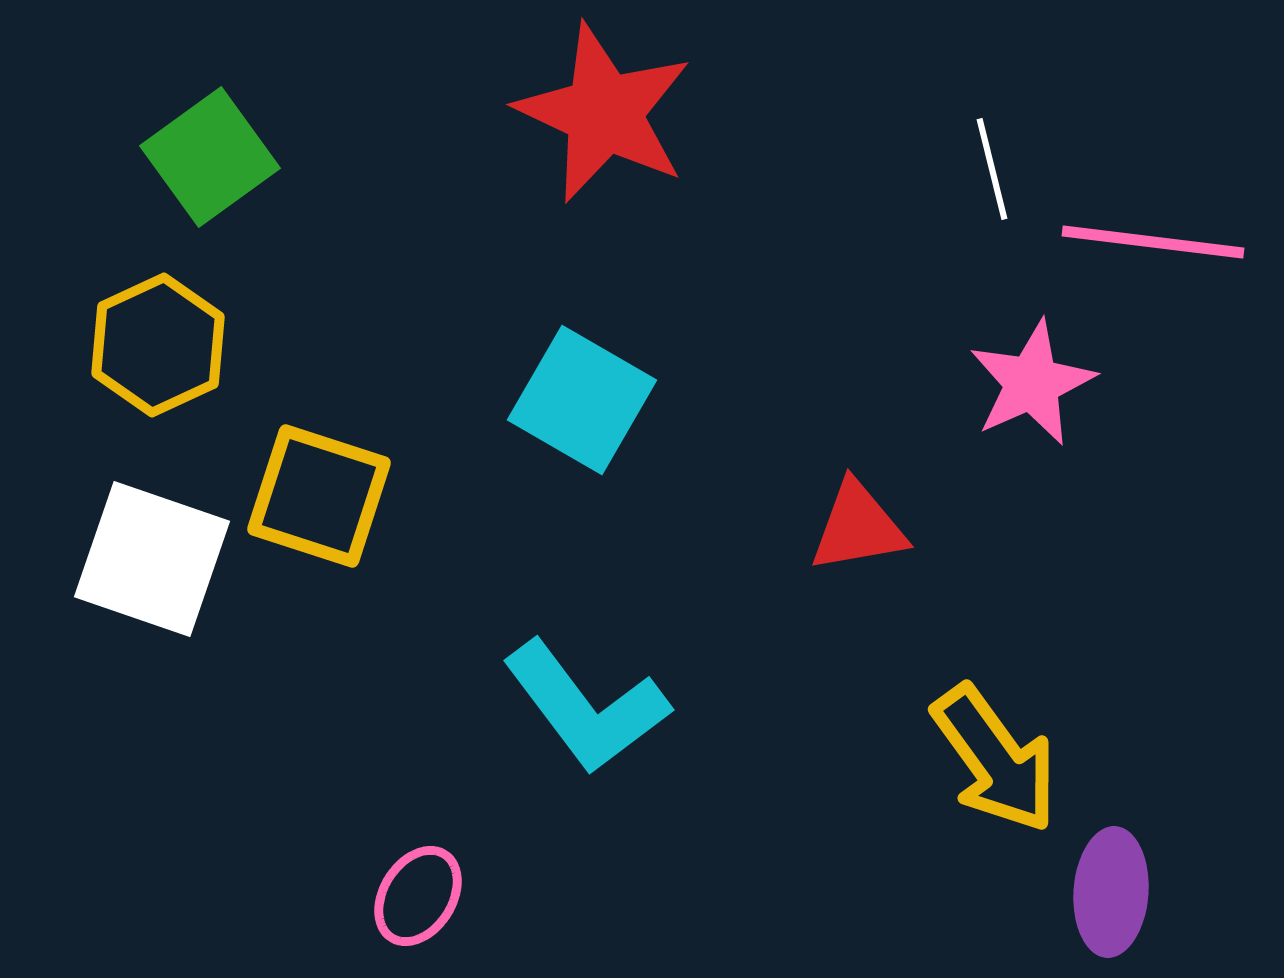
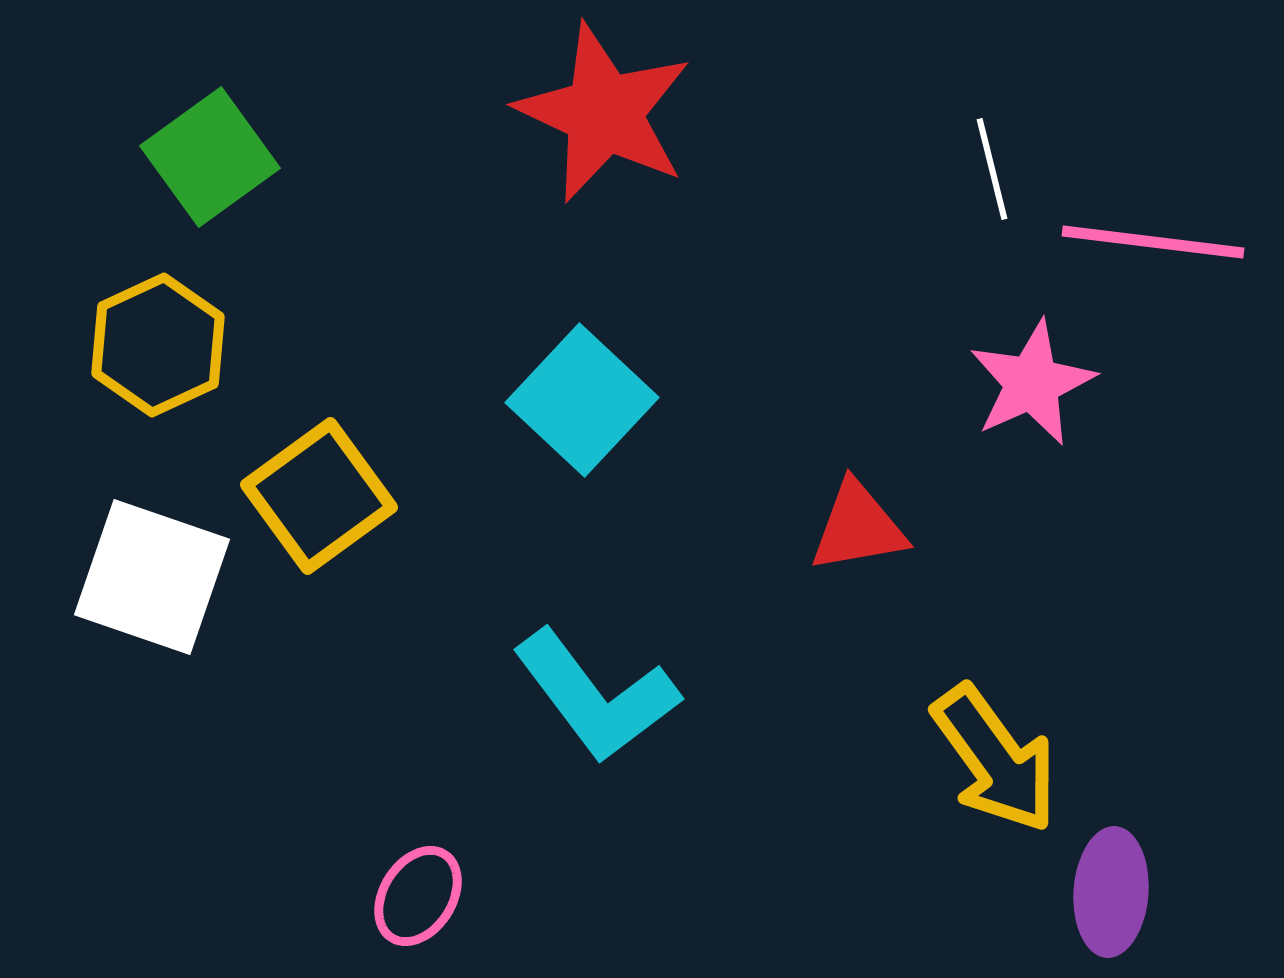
cyan square: rotated 13 degrees clockwise
yellow square: rotated 36 degrees clockwise
white square: moved 18 px down
cyan L-shape: moved 10 px right, 11 px up
